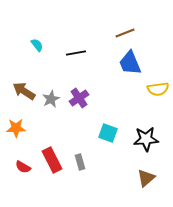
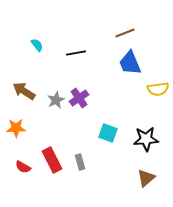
gray star: moved 5 px right, 1 px down
